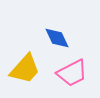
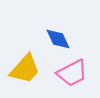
blue diamond: moved 1 px right, 1 px down
